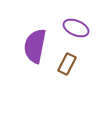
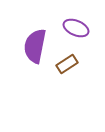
brown rectangle: rotated 30 degrees clockwise
